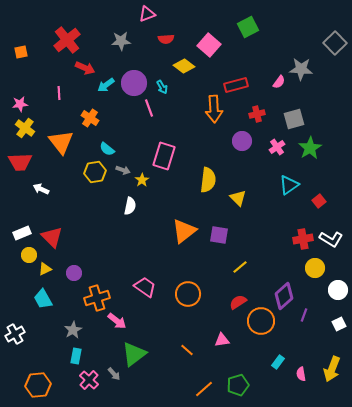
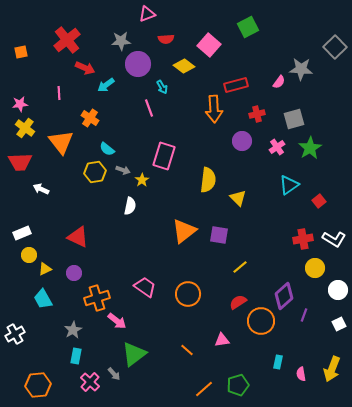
gray square at (335, 43): moved 4 px down
purple circle at (134, 83): moved 4 px right, 19 px up
red triangle at (52, 237): moved 26 px right; rotated 20 degrees counterclockwise
white L-shape at (331, 239): moved 3 px right
cyan rectangle at (278, 362): rotated 24 degrees counterclockwise
pink cross at (89, 380): moved 1 px right, 2 px down
